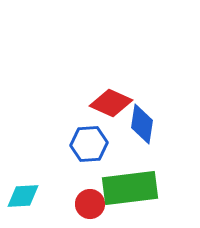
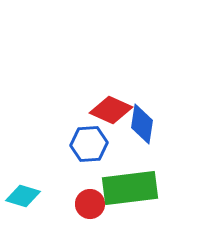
red diamond: moved 7 px down
cyan diamond: rotated 20 degrees clockwise
